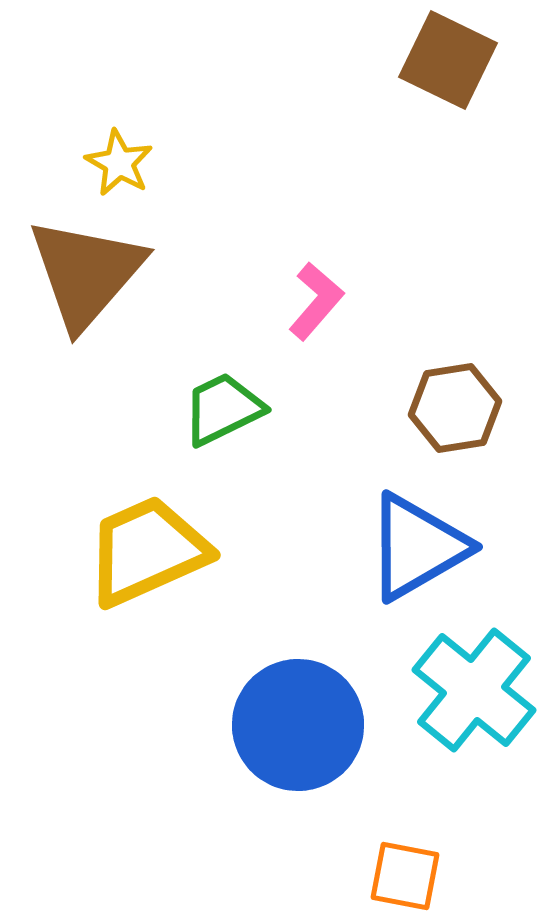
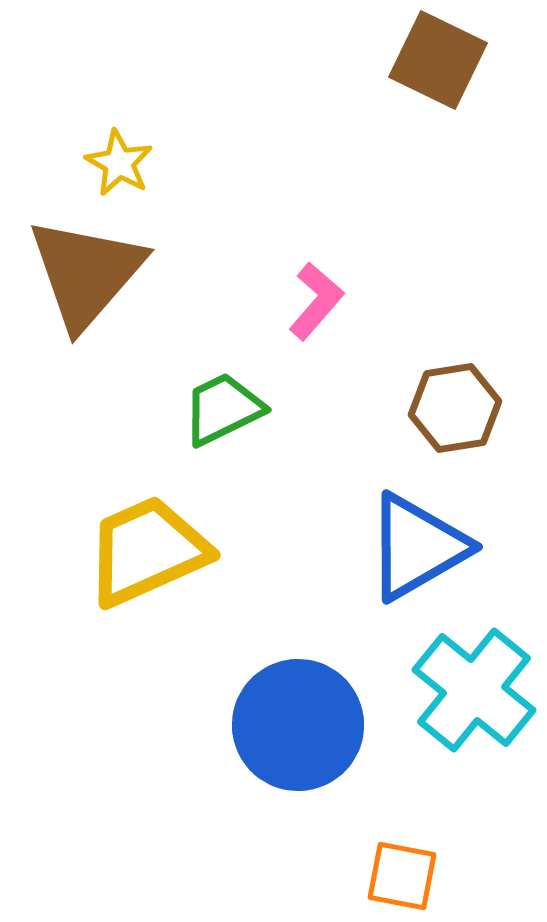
brown square: moved 10 px left
orange square: moved 3 px left
